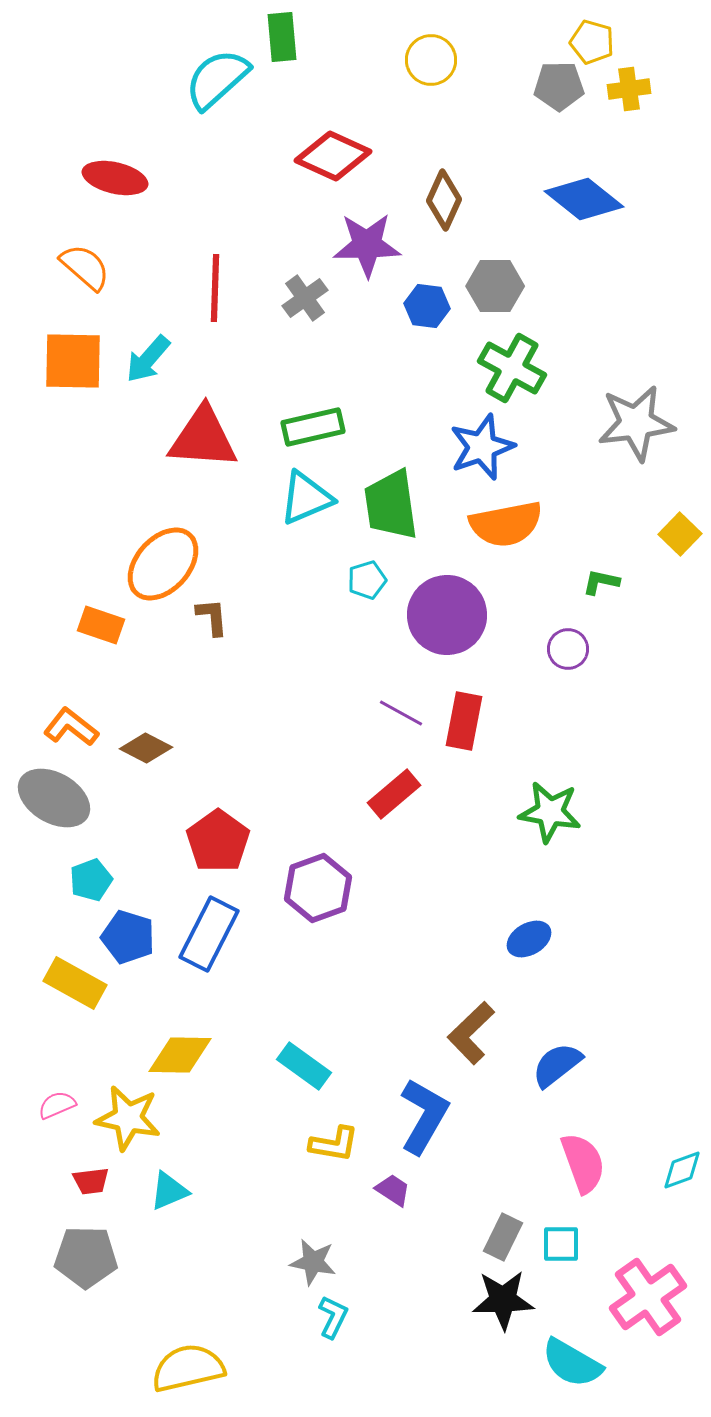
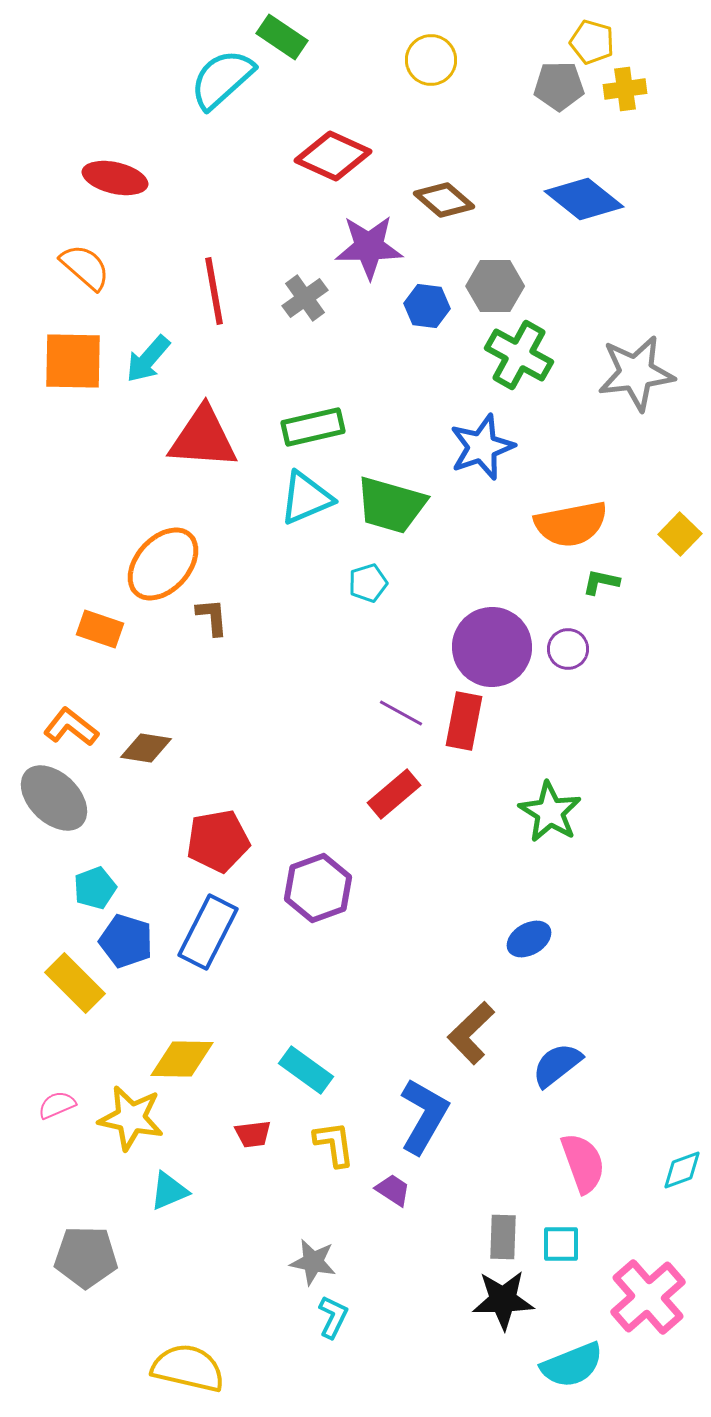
green rectangle at (282, 37): rotated 51 degrees counterclockwise
cyan semicircle at (217, 79): moved 5 px right
yellow cross at (629, 89): moved 4 px left
brown diamond at (444, 200): rotated 74 degrees counterclockwise
purple star at (367, 245): moved 2 px right, 2 px down
red line at (215, 288): moved 1 px left, 3 px down; rotated 12 degrees counterclockwise
green cross at (512, 368): moved 7 px right, 13 px up
gray star at (636, 423): moved 50 px up
green trapezoid at (391, 505): rotated 66 degrees counterclockwise
orange semicircle at (506, 524): moved 65 px right
cyan pentagon at (367, 580): moved 1 px right, 3 px down
purple circle at (447, 615): moved 45 px right, 32 px down
orange rectangle at (101, 625): moved 1 px left, 4 px down
brown diamond at (146, 748): rotated 18 degrees counterclockwise
gray ellipse at (54, 798): rotated 14 degrees clockwise
green star at (550, 812): rotated 22 degrees clockwise
red pentagon at (218, 841): rotated 26 degrees clockwise
cyan pentagon at (91, 880): moved 4 px right, 8 px down
blue rectangle at (209, 934): moved 1 px left, 2 px up
blue pentagon at (128, 937): moved 2 px left, 4 px down
yellow rectangle at (75, 983): rotated 16 degrees clockwise
yellow diamond at (180, 1055): moved 2 px right, 4 px down
cyan rectangle at (304, 1066): moved 2 px right, 4 px down
yellow star at (128, 1118): moved 3 px right
yellow L-shape at (334, 1144): rotated 108 degrees counterclockwise
red trapezoid at (91, 1181): moved 162 px right, 47 px up
gray rectangle at (503, 1237): rotated 24 degrees counterclockwise
pink cross at (648, 1297): rotated 6 degrees counterclockwise
cyan semicircle at (572, 1363): moved 2 px down; rotated 52 degrees counterclockwise
yellow semicircle at (188, 1368): rotated 26 degrees clockwise
